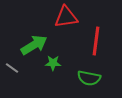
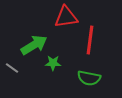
red line: moved 6 px left, 1 px up
